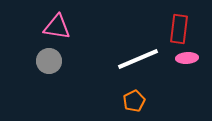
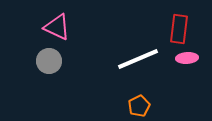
pink triangle: rotated 16 degrees clockwise
orange pentagon: moved 5 px right, 5 px down
